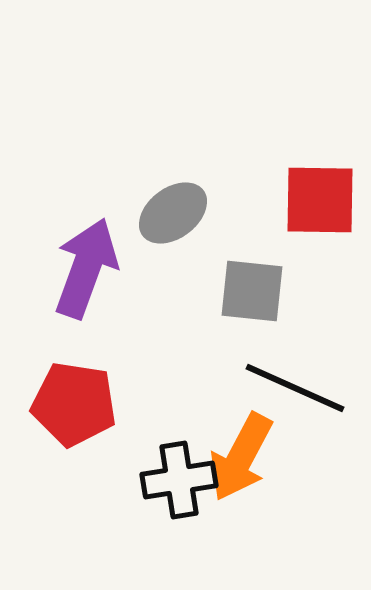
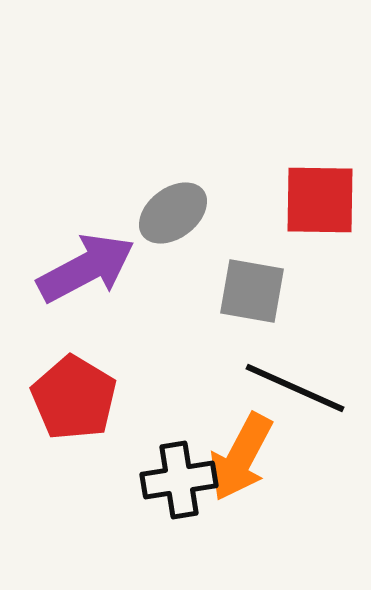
purple arrow: rotated 42 degrees clockwise
gray square: rotated 4 degrees clockwise
red pentagon: moved 6 px up; rotated 22 degrees clockwise
